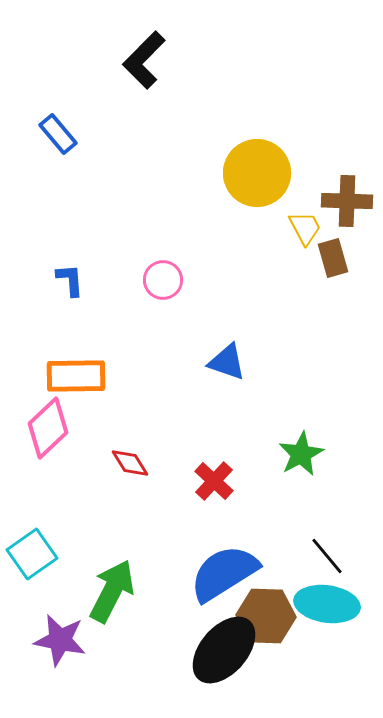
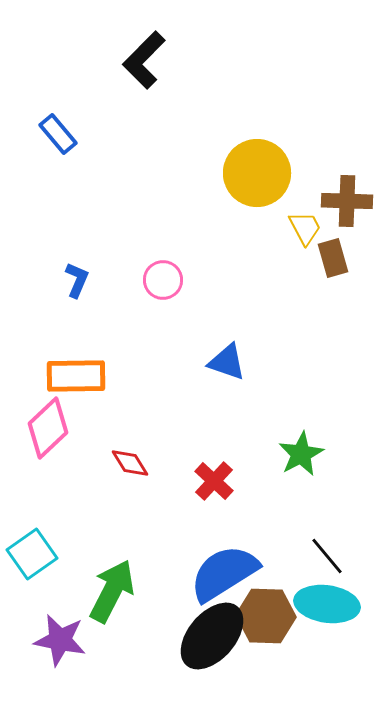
blue L-shape: moved 7 px right; rotated 27 degrees clockwise
black ellipse: moved 12 px left, 14 px up
